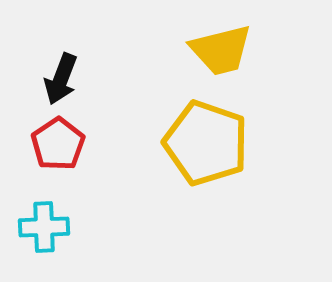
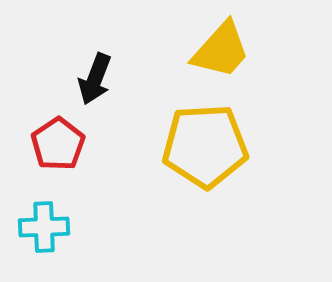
yellow trapezoid: rotated 34 degrees counterclockwise
black arrow: moved 34 px right
yellow pentagon: moved 1 px left, 3 px down; rotated 22 degrees counterclockwise
